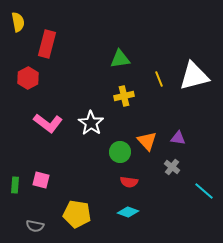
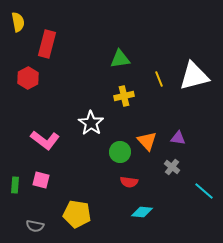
pink L-shape: moved 3 px left, 17 px down
cyan diamond: moved 14 px right; rotated 15 degrees counterclockwise
